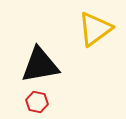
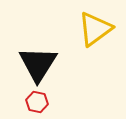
black triangle: moved 2 px left, 1 px up; rotated 48 degrees counterclockwise
